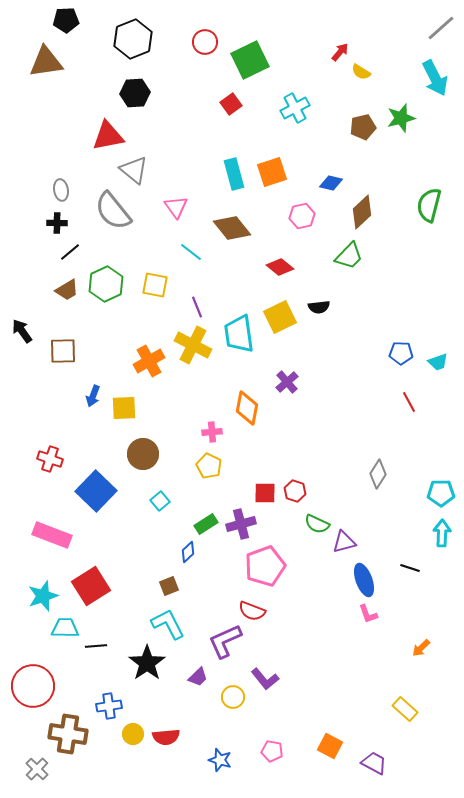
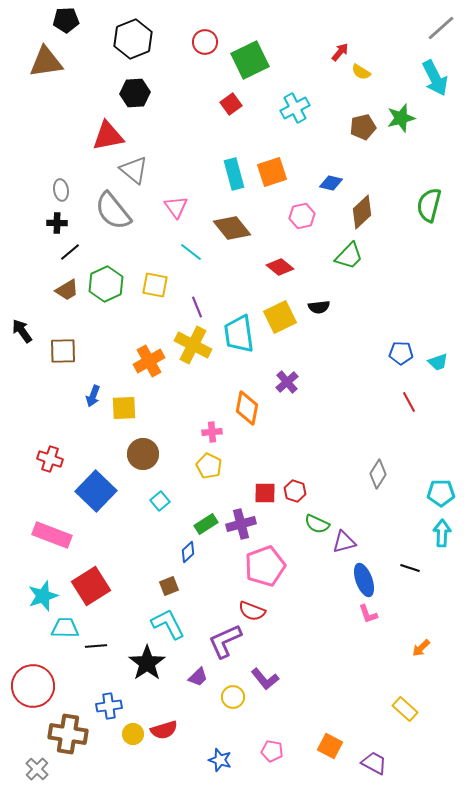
red semicircle at (166, 737): moved 2 px left, 7 px up; rotated 12 degrees counterclockwise
